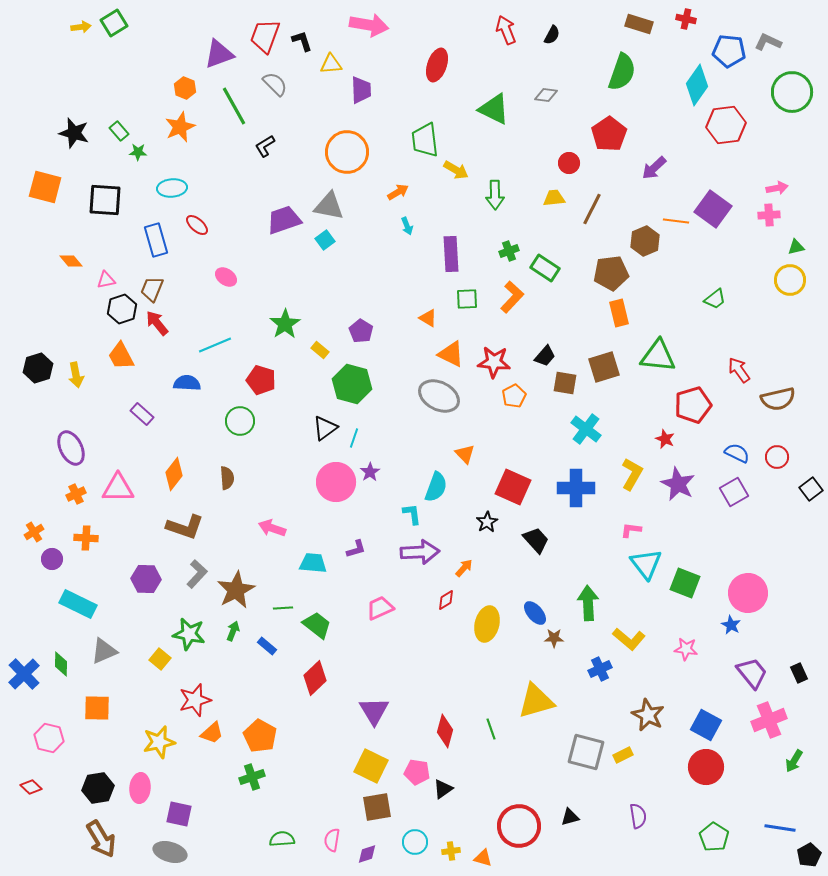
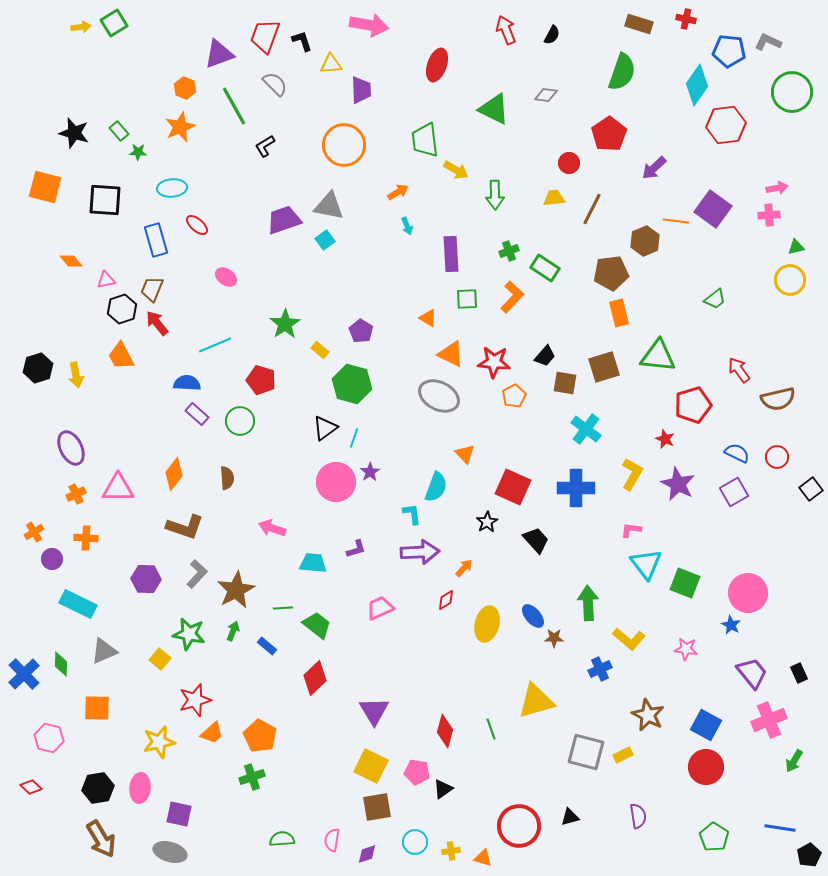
orange circle at (347, 152): moved 3 px left, 7 px up
purple rectangle at (142, 414): moved 55 px right
blue ellipse at (535, 613): moved 2 px left, 3 px down
